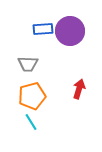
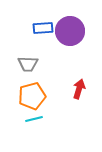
blue rectangle: moved 1 px up
cyan line: moved 3 px right, 3 px up; rotated 72 degrees counterclockwise
